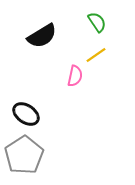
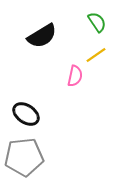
gray pentagon: moved 2 px down; rotated 27 degrees clockwise
